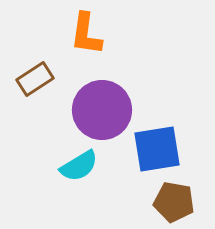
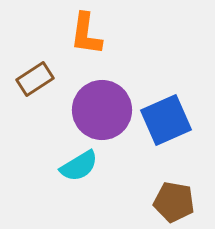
blue square: moved 9 px right, 29 px up; rotated 15 degrees counterclockwise
